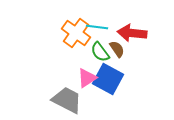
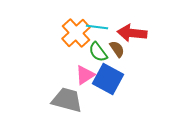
orange cross: rotated 12 degrees clockwise
green semicircle: moved 2 px left
pink triangle: moved 2 px left, 3 px up
gray trapezoid: rotated 12 degrees counterclockwise
